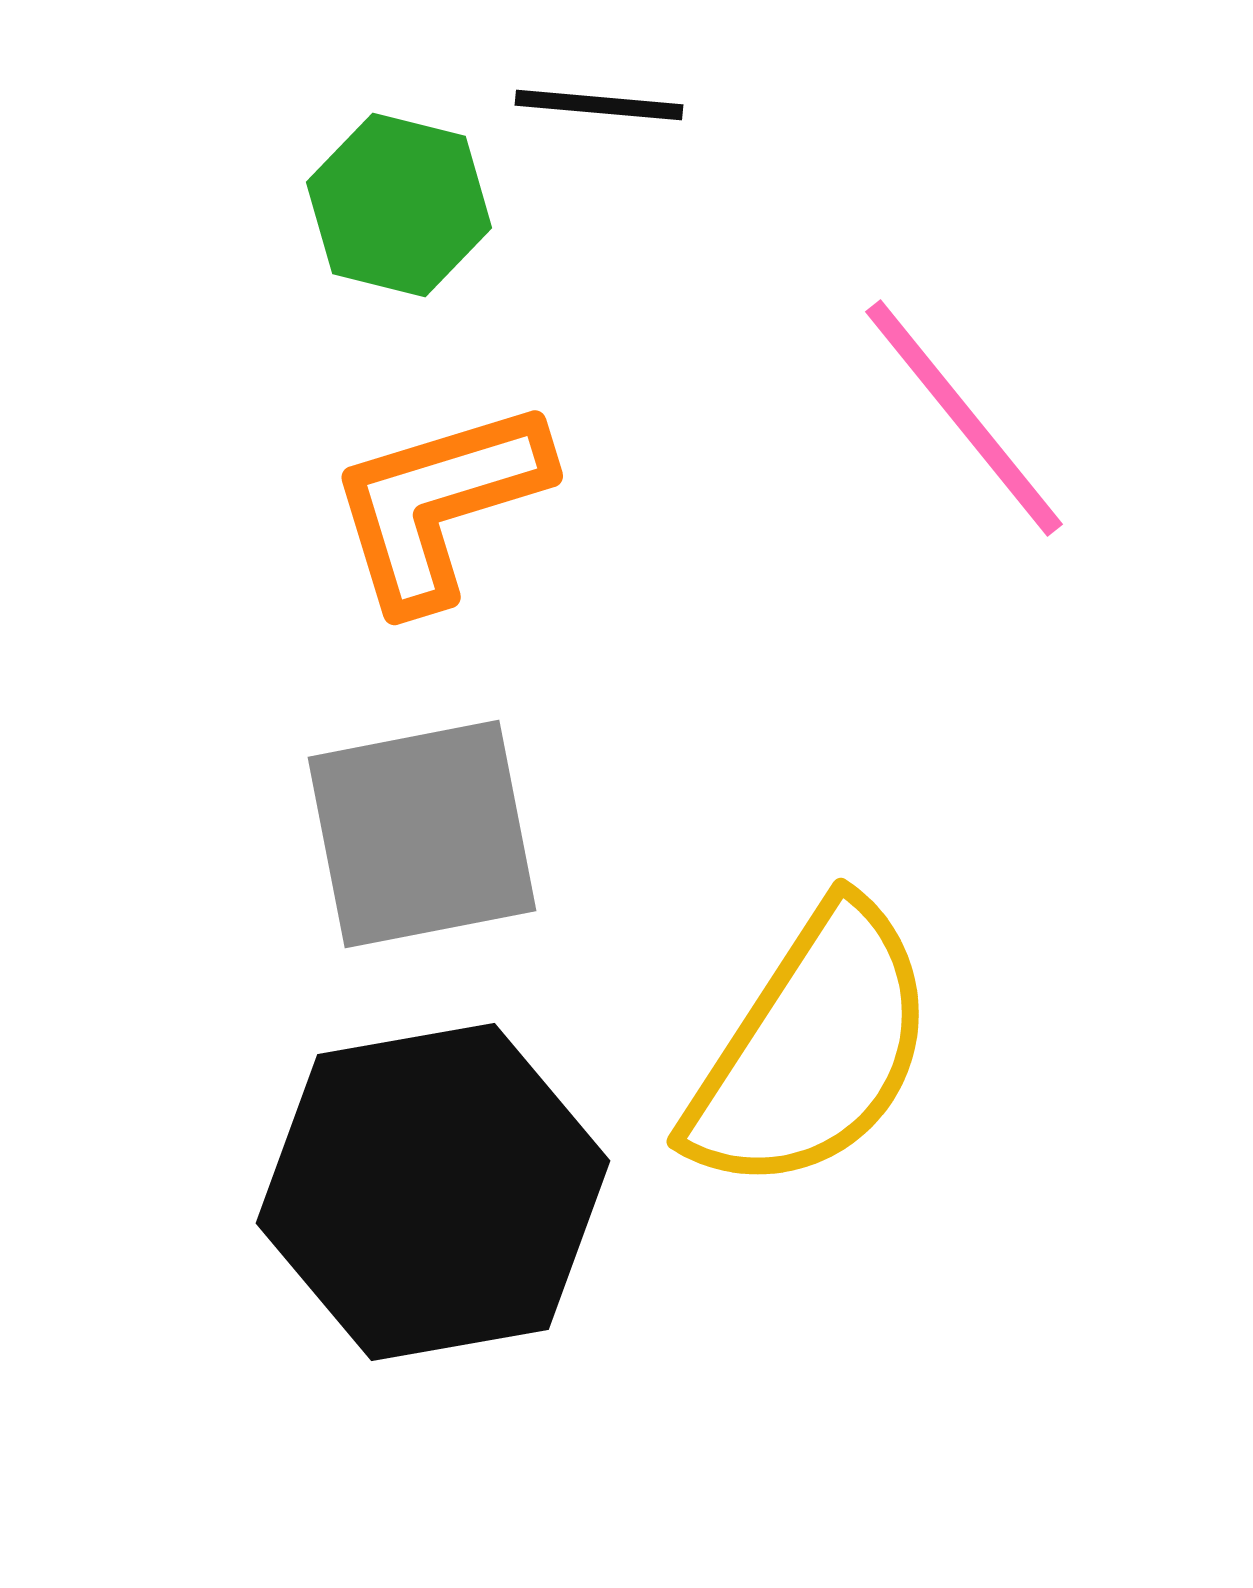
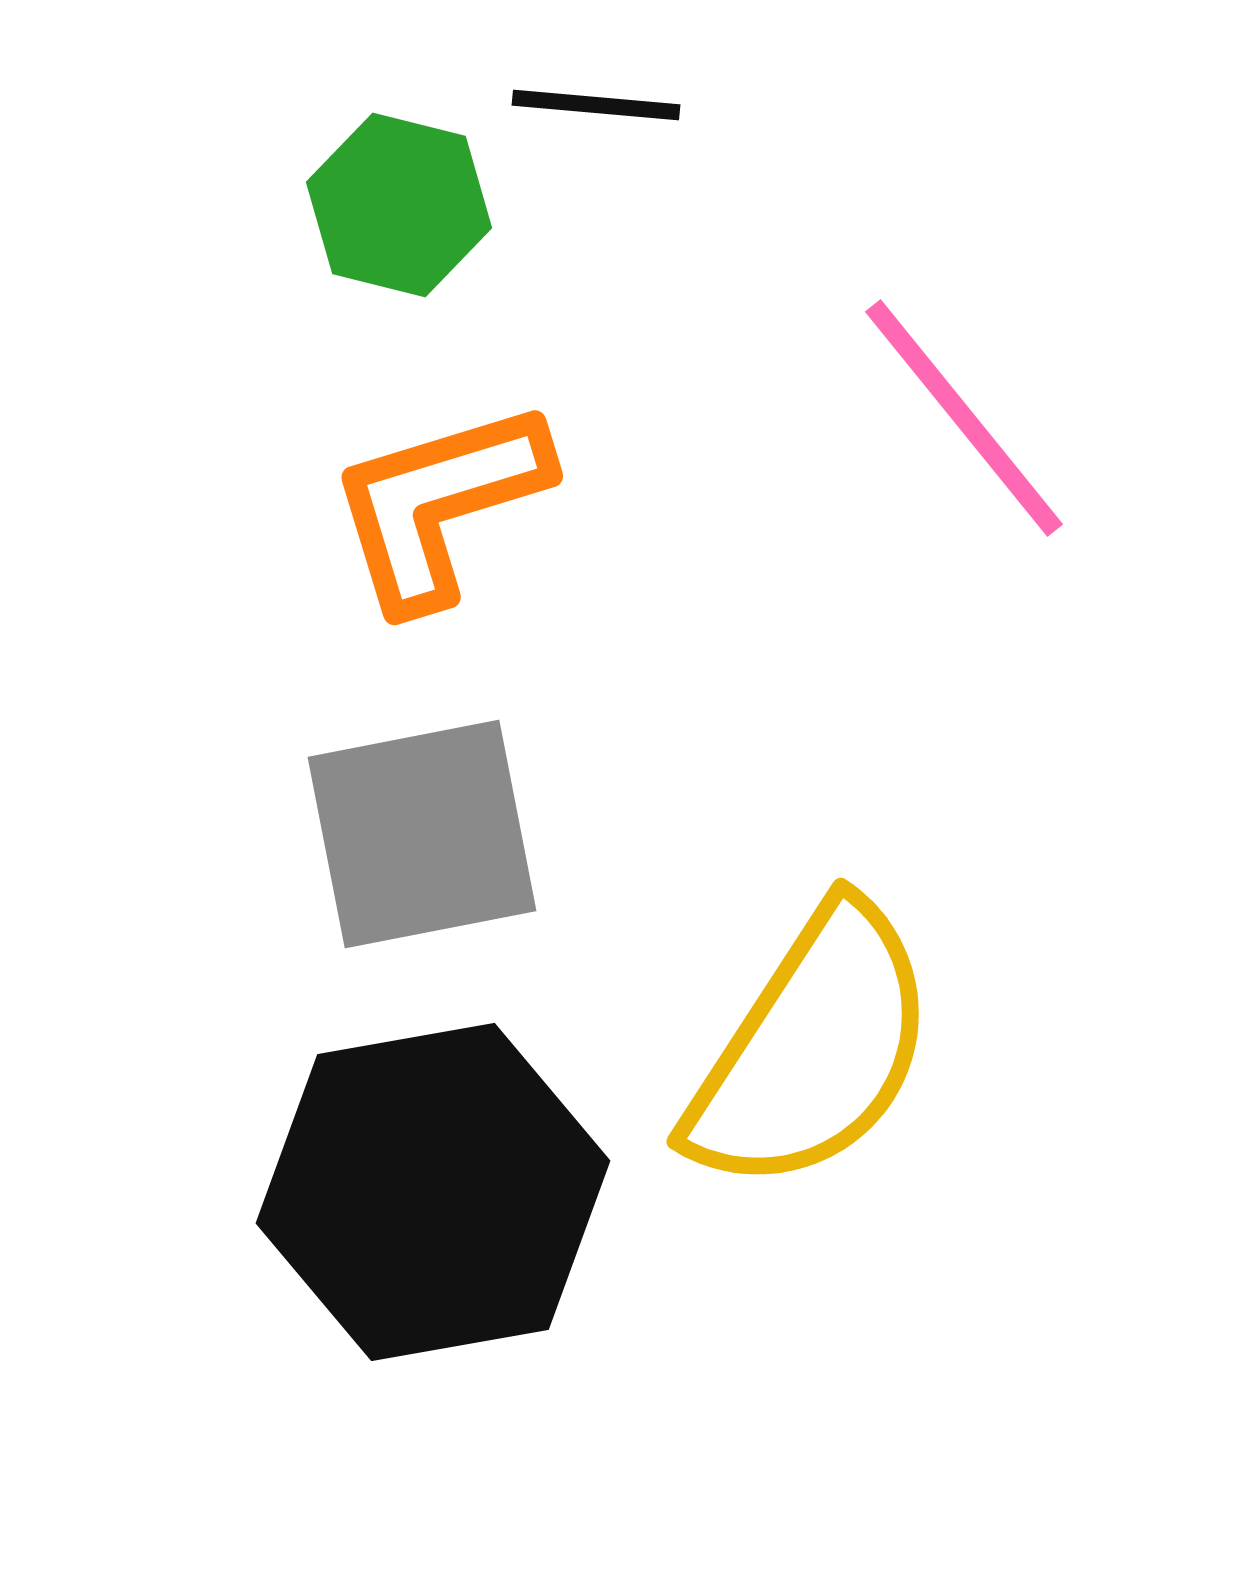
black line: moved 3 px left
